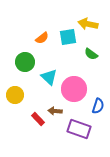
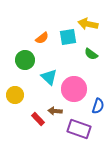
green circle: moved 2 px up
